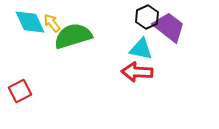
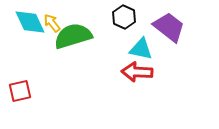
black hexagon: moved 23 px left; rotated 10 degrees counterclockwise
red square: rotated 15 degrees clockwise
